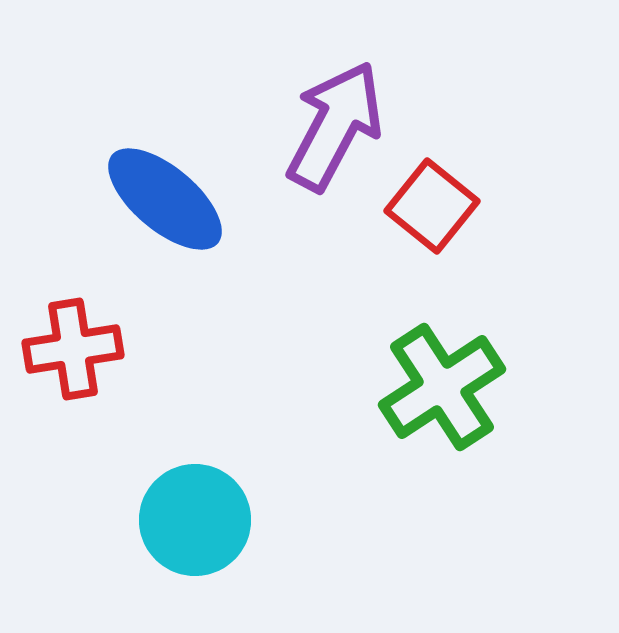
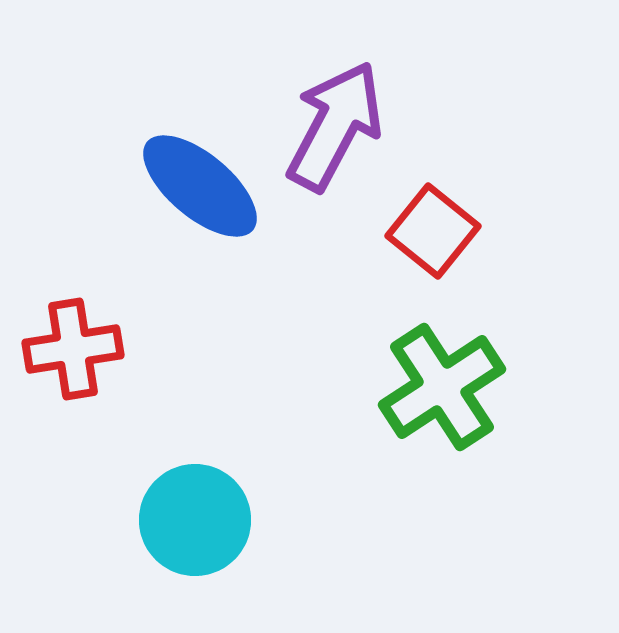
blue ellipse: moved 35 px right, 13 px up
red square: moved 1 px right, 25 px down
